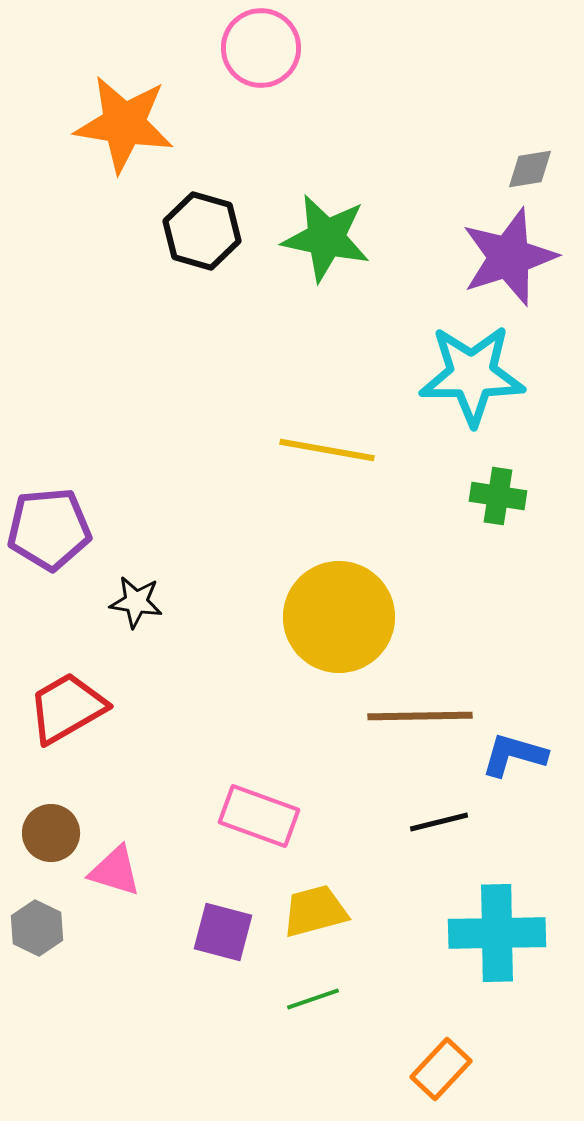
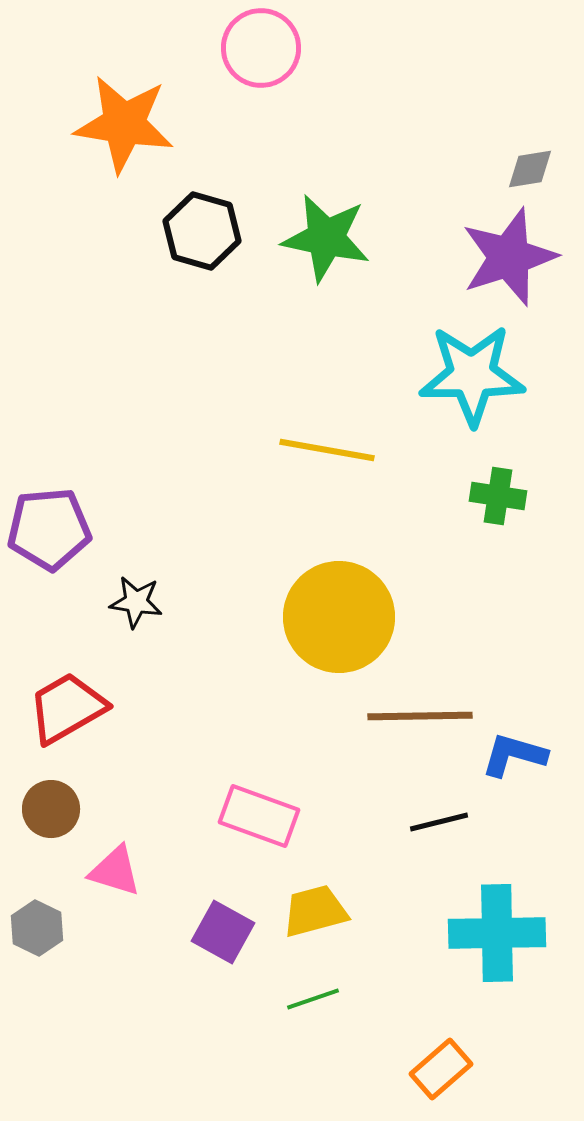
brown circle: moved 24 px up
purple square: rotated 14 degrees clockwise
orange rectangle: rotated 6 degrees clockwise
